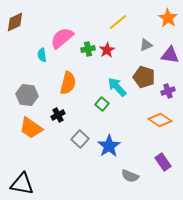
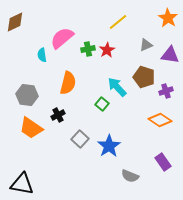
purple cross: moved 2 px left
